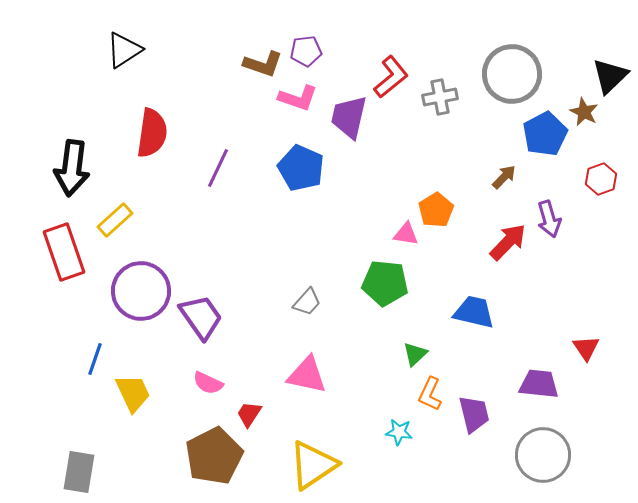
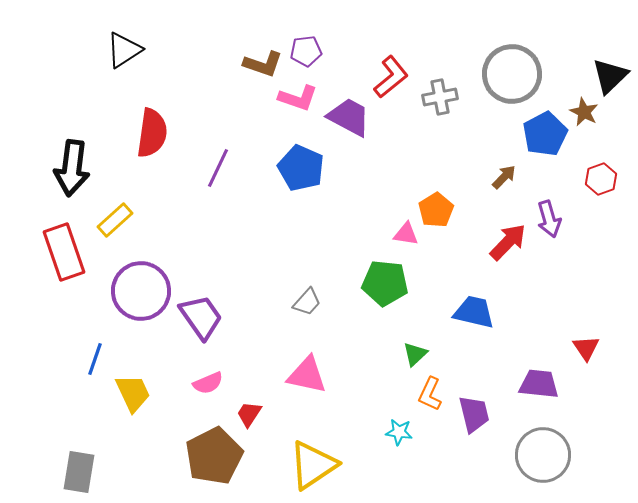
purple trapezoid at (349, 117): rotated 105 degrees clockwise
pink semicircle at (208, 383): rotated 48 degrees counterclockwise
